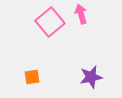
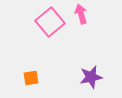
orange square: moved 1 px left, 1 px down
